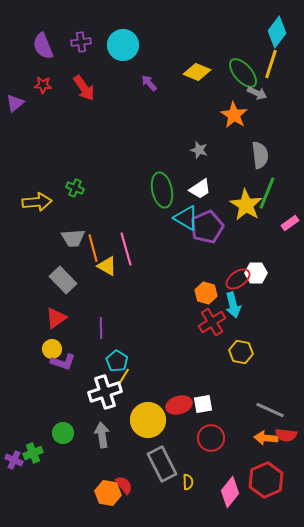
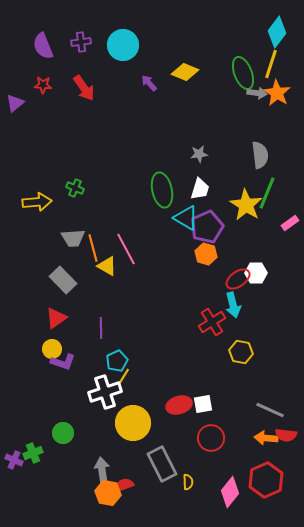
yellow diamond at (197, 72): moved 12 px left
green ellipse at (243, 73): rotated 20 degrees clockwise
gray arrow at (257, 93): rotated 18 degrees counterclockwise
orange star at (234, 115): moved 43 px right, 22 px up
gray star at (199, 150): moved 4 px down; rotated 24 degrees counterclockwise
white trapezoid at (200, 189): rotated 40 degrees counterclockwise
pink line at (126, 249): rotated 12 degrees counterclockwise
orange hexagon at (206, 293): moved 39 px up
cyan pentagon at (117, 361): rotated 15 degrees clockwise
yellow circle at (148, 420): moved 15 px left, 3 px down
gray arrow at (102, 435): moved 35 px down
red semicircle at (124, 485): rotated 72 degrees counterclockwise
